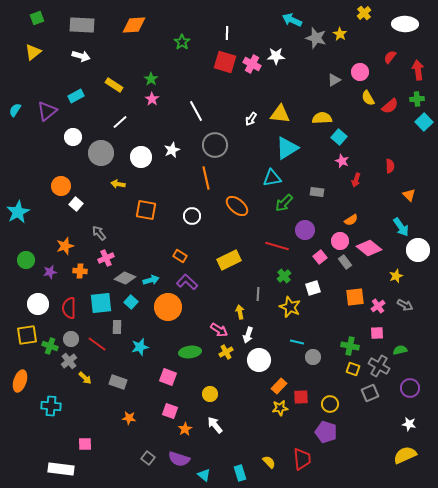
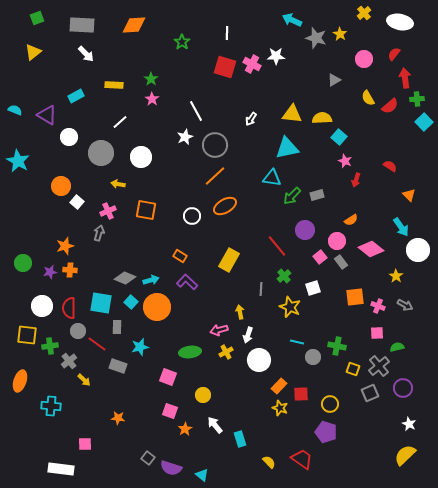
white ellipse at (405, 24): moved 5 px left, 2 px up; rotated 10 degrees clockwise
white arrow at (81, 56): moved 5 px right, 2 px up; rotated 30 degrees clockwise
red semicircle at (390, 57): moved 4 px right, 3 px up
red square at (225, 62): moved 5 px down
red arrow at (418, 70): moved 13 px left, 8 px down
pink circle at (360, 72): moved 4 px right, 13 px up
yellow rectangle at (114, 85): rotated 30 degrees counterclockwise
cyan semicircle at (15, 110): rotated 80 degrees clockwise
purple triangle at (47, 111): moved 4 px down; rotated 50 degrees counterclockwise
yellow triangle at (280, 114): moved 12 px right
white circle at (73, 137): moved 4 px left
cyan triangle at (287, 148): rotated 20 degrees clockwise
white star at (172, 150): moved 13 px right, 13 px up
pink star at (342, 161): moved 3 px right
red semicircle at (390, 166): rotated 56 degrees counterclockwise
orange line at (206, 178): moved 9 px right, 2 px up; rotated 60 degrees clockwise
cyan triangle at (272, 178): rotated 18 degrees clockwise
gray rectangle at (317, 192): moved 3 px down; rotated 24 degrees counterclockwise
green arrow at (284, 203): moved 8 px right, 7 px up
white square at (76, 204): moved 1 px right, 2 px up
orange ellipse at (237, 206): moved 12 px left; rotated 70 degrees counterclockwise
cyan star at (18, 212): moved 51 px up; rotated 15 degrees counterclockwise
gray arrow at (99, 233): rotated 56 degrees clockwise
pink circle at (340, 241): moved 3 px left
red line at (277, 246): rotated 35 degrees clockwise
pink diamond at (369, 248): moved 2 px right, 1 px down
pink cross at (106, 258): moved 2 px right, 47 px up
green circle at (26, 260): moved 3 px left, 3 px down
yellow rectangle at (229, 260): rotated 35 degrees counterclockwise
gray rectangle at (345, 262): moved 4 px left
orange cross at (80, 271): moved 10 px left, 1 px up
yellow star at (396, 276): rotated 16 degrees counterclockwise
gray line at (258, 294): moved 3 px right, 5 px up
cyan square at (101, 303): rotated 15 degrees clockwise
white circle at (38, 304): moved 4 px right, 2 px down
pink cross at (378, 306): rotated 32 degrees counterclockwise
orange circle at (168, 307): moved 11 px left
pink arrow at (219, 330): rotated 132 degrees clockwise
yellow square at (27, 335): rotated 15 degrees clockwise
gray circle at (71, 339): moved 7 px right, 8 px up
green cross at (50, 346): rotated 28 degrees counterclockwise
green cross at (350, 346): moved 13 px left
green semicircle at (400, 350): moved 3 px left, 3 px up
gray cross at (379, 366): rotated 20 degrees clockwise
yellow arrow at (85, 378): moved 1 px left, 2 px down
gray rectangle at (118, 382): moved 16 px up
purple circle at (410, 388): moved 7 px left
yellow circle at (210, 394): moved 7 px left, 1 px down
red square at (301, 397): moved 3 px up
yellow star at (280, 408): rotated 28 degrees clockwise
orange star at (129, 418): moved 11 px left
white star at (409, 424): rotated 16 degrees clockwise
yellow semicircle at (405, 455): rotated 20 degrees counterclockwise
purple semicircle at (179, 459): moved 8 px left, 9 px down
red trapezoid at (302, 459): rotated 50 degrees counterclockwise
cyan rectangle at (240, 473): moved 34 px up
cyan triangle at (204, 475): moved 2 px left
